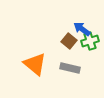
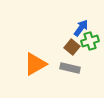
blue arrow: moved 1 px left, 1 px up; rotated 90 degrees clockwise
brown square: moved 3 px right, 6 px down
orange triangle: rotated 50 degrees clockwise
